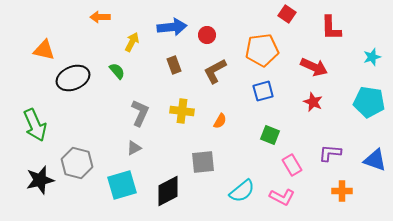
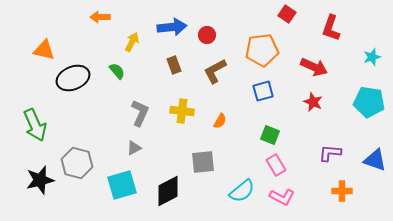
red L-shape: rotated 20 degrees clockwise
pink rectangle: moved 16 px left
